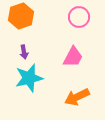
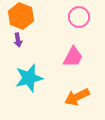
orange hexagon: rotated 20 degrees counterclockwise
purple arrow: moved 6 px left, 12 px up
